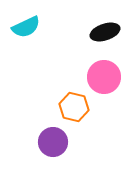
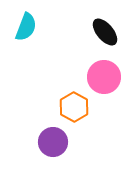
cyan semicircle: rotated 44 degrees counterclockwise
black ellipse: rotated 68 degrees clockwise
orange hexagon: rotated 16 degrees clockwise
